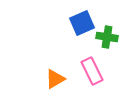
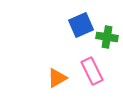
blue square: moved 1 px left, 2 px down
orange triangle: moved 2 px right, 1 px up
